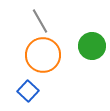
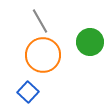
green circle: moved 2 px left, 4 px up
blue square: moved 1 px down
